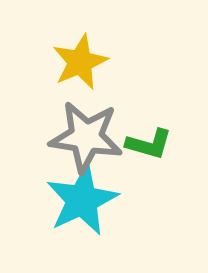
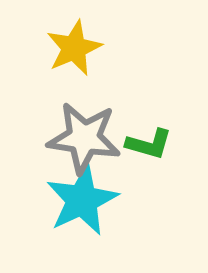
yellow star: moved 6 px left, 14 px up
gray star: moved 2 px left, 1 px down
